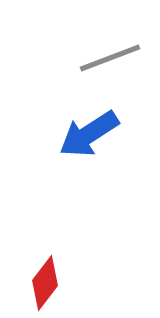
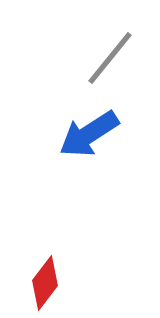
gray line: rotated 30 degrees counterclockwise
